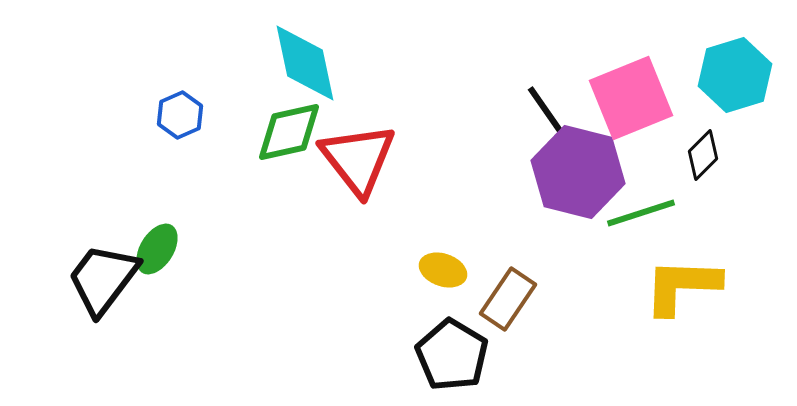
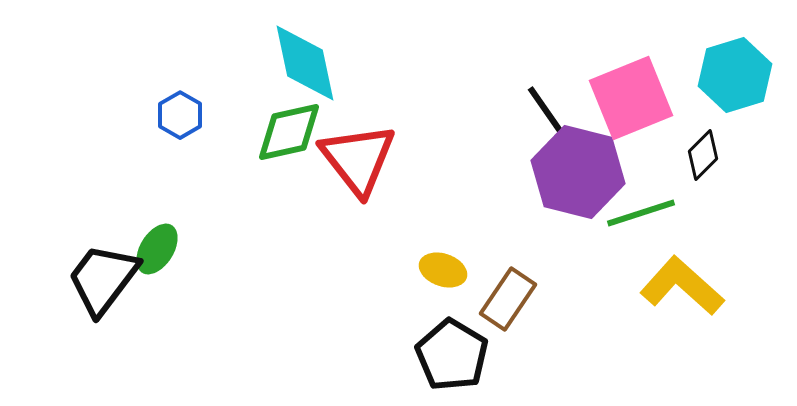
blue hexagon: rotated 6 degrees counterclockwise
yellow L-shape: rotated 40 degrees clockwise
